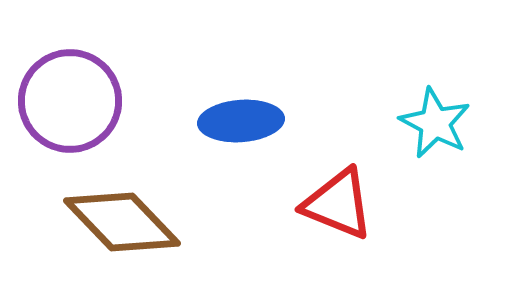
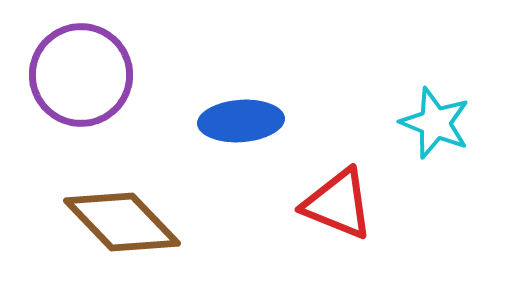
purple circle: moved 11 px right, 26 px up
cyan star: rotated 6 degrees counterclockwise
